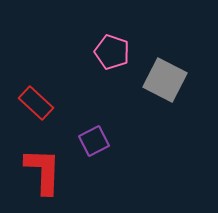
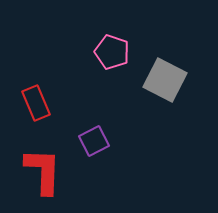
red rectangle: rotated 24 degrees clockwise
